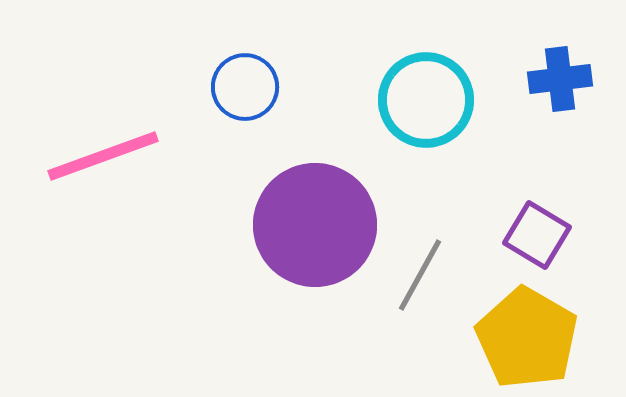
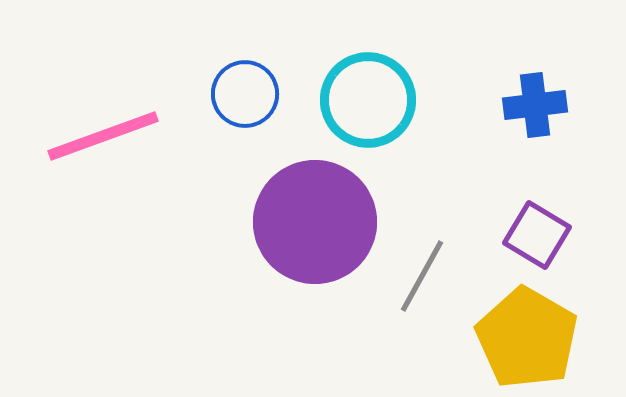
blue cross: moved 25 px left, 26 px down
blue circle: moved 7 px down
cyan circle: moved 58 px left
pink line: moved 20 px up
purple circle: moved 3 px up
gray line: moved 2 px right, 1 px down
